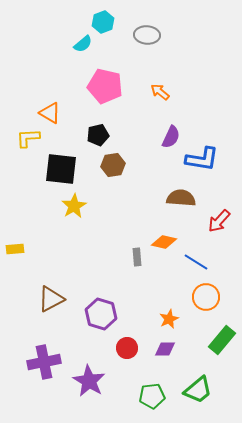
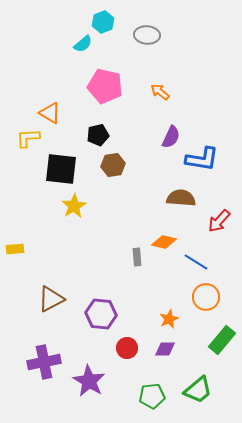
purple hexagon: rotated 12 degrees counterclockwise
